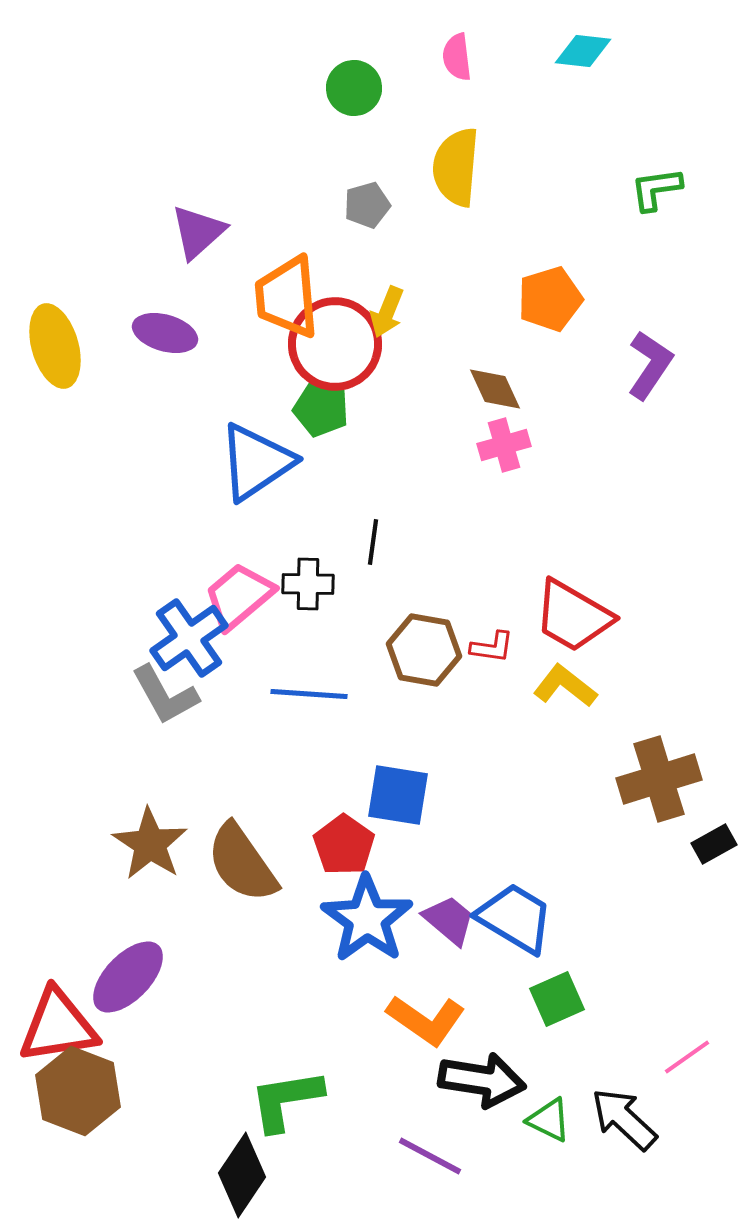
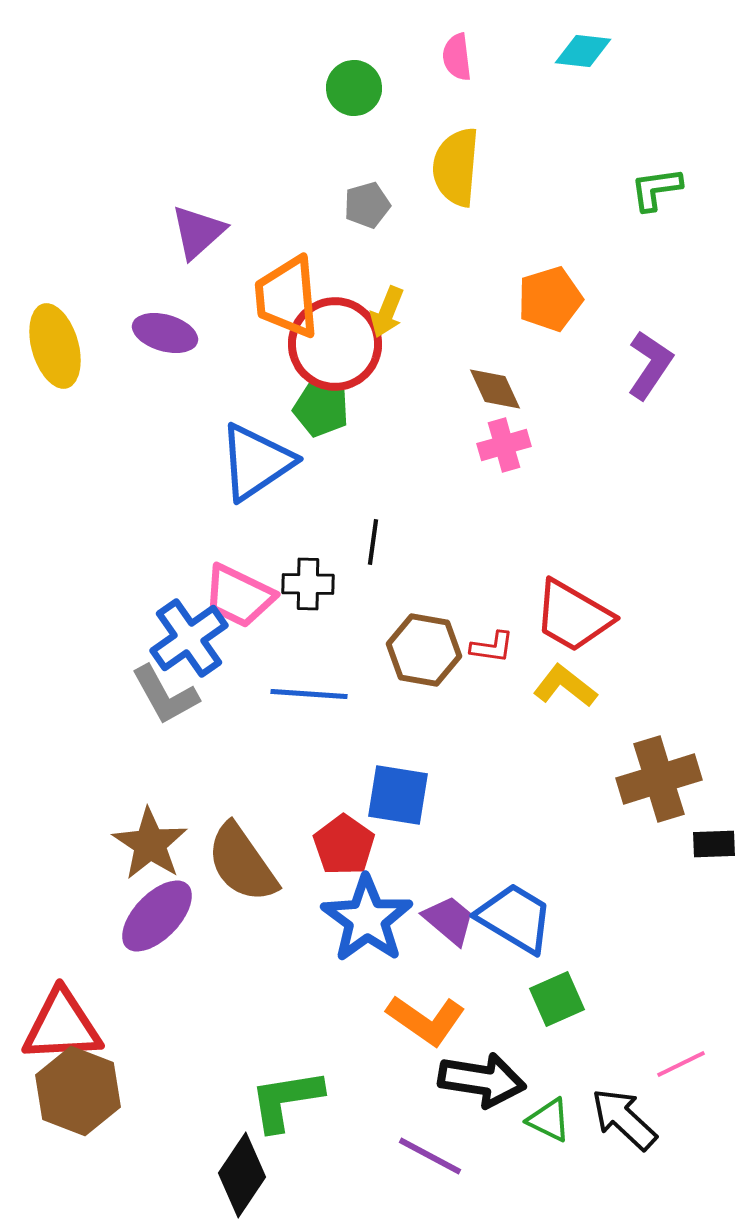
pink trapezoid at (239, 596): rotated 114 degrees counterclockwise
black rectangle at (714, 844): rotated 27 degrees clockwise
purple ellipse at (128, 977): moved 29 px right, 61 px up
red triangle at (58, 1026): moved 4 px right; rotated 6 degrees clockwise
pink line at (687, 1057): moved 6 px left, 7 px down; rotated 9 degrees clockwise
